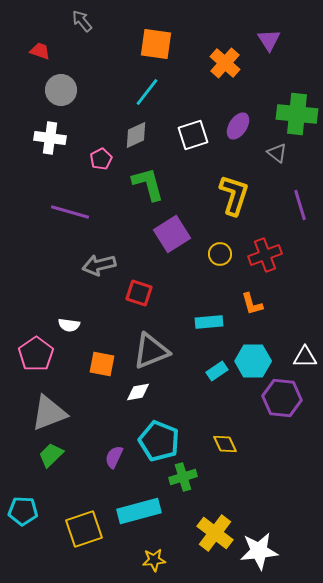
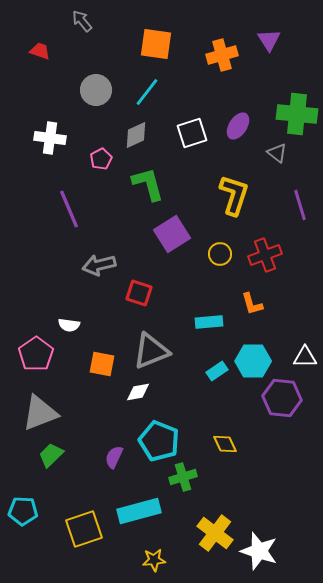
orange cross at (225, 63): moved 3 px left, 8 px up; rotated 32 degrees clockwise
gray circle at (61, 90): moved 35 px right
white square at (193, 135): moved 1 px left, 2 px up
purple line at (70, 212): moved 1 px left, 3 px up; rotated 51 degrees clockwise
gray triangle at (49, 413): moved 9 px left
white star at (259, 551): rotated 24 degrees clockwise
